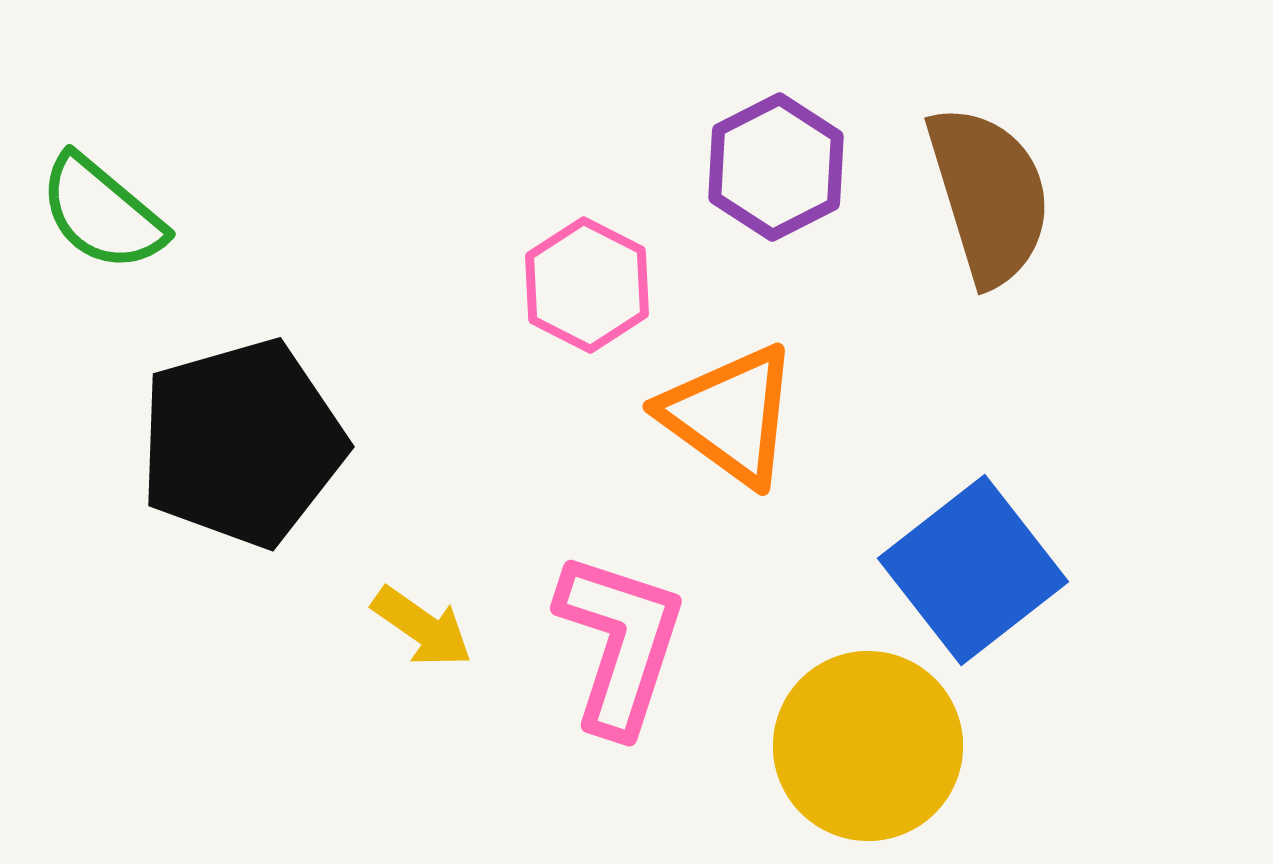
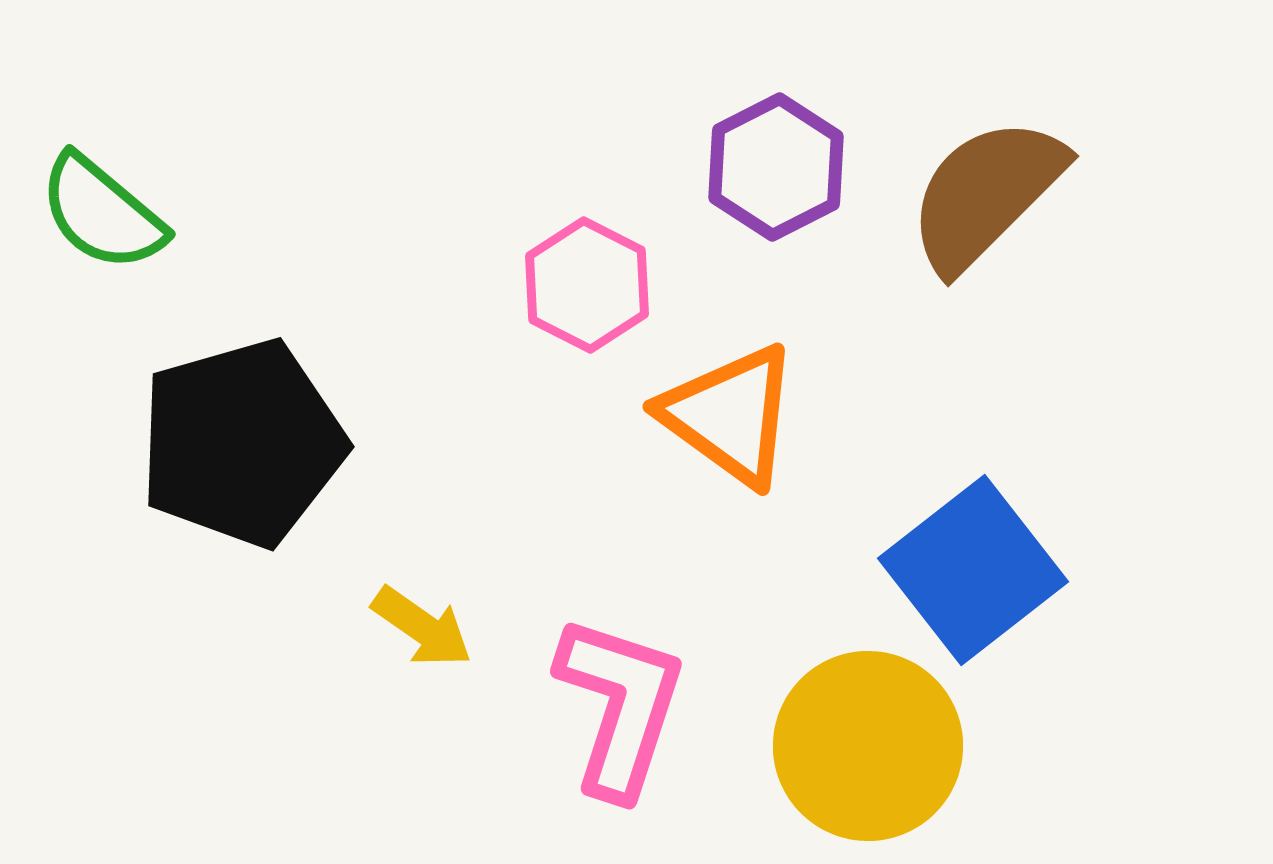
brown semicircle: moved 3 px left, 1 px up; rotated 118 degrees counterclockwise
pink L-shape: moved 63 px down
